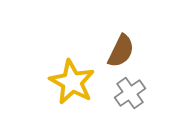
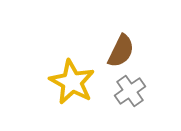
gray cross: moved 2 px up
